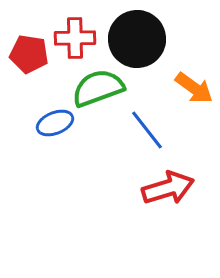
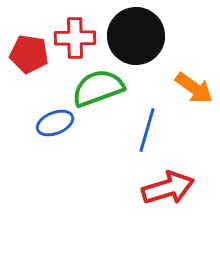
black circle: moved 1 px left, 3 px up
blue line: rotated 54 degrees clockwise
